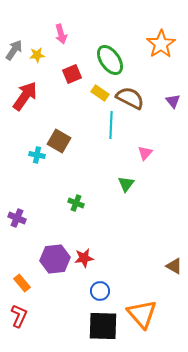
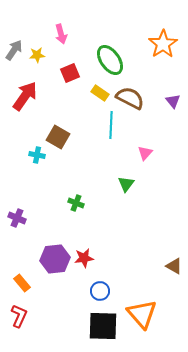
orange star: moved 2 px right
red square: moved 2 px left, 1 px up
brown square: moved 1 px left, 4 px up
